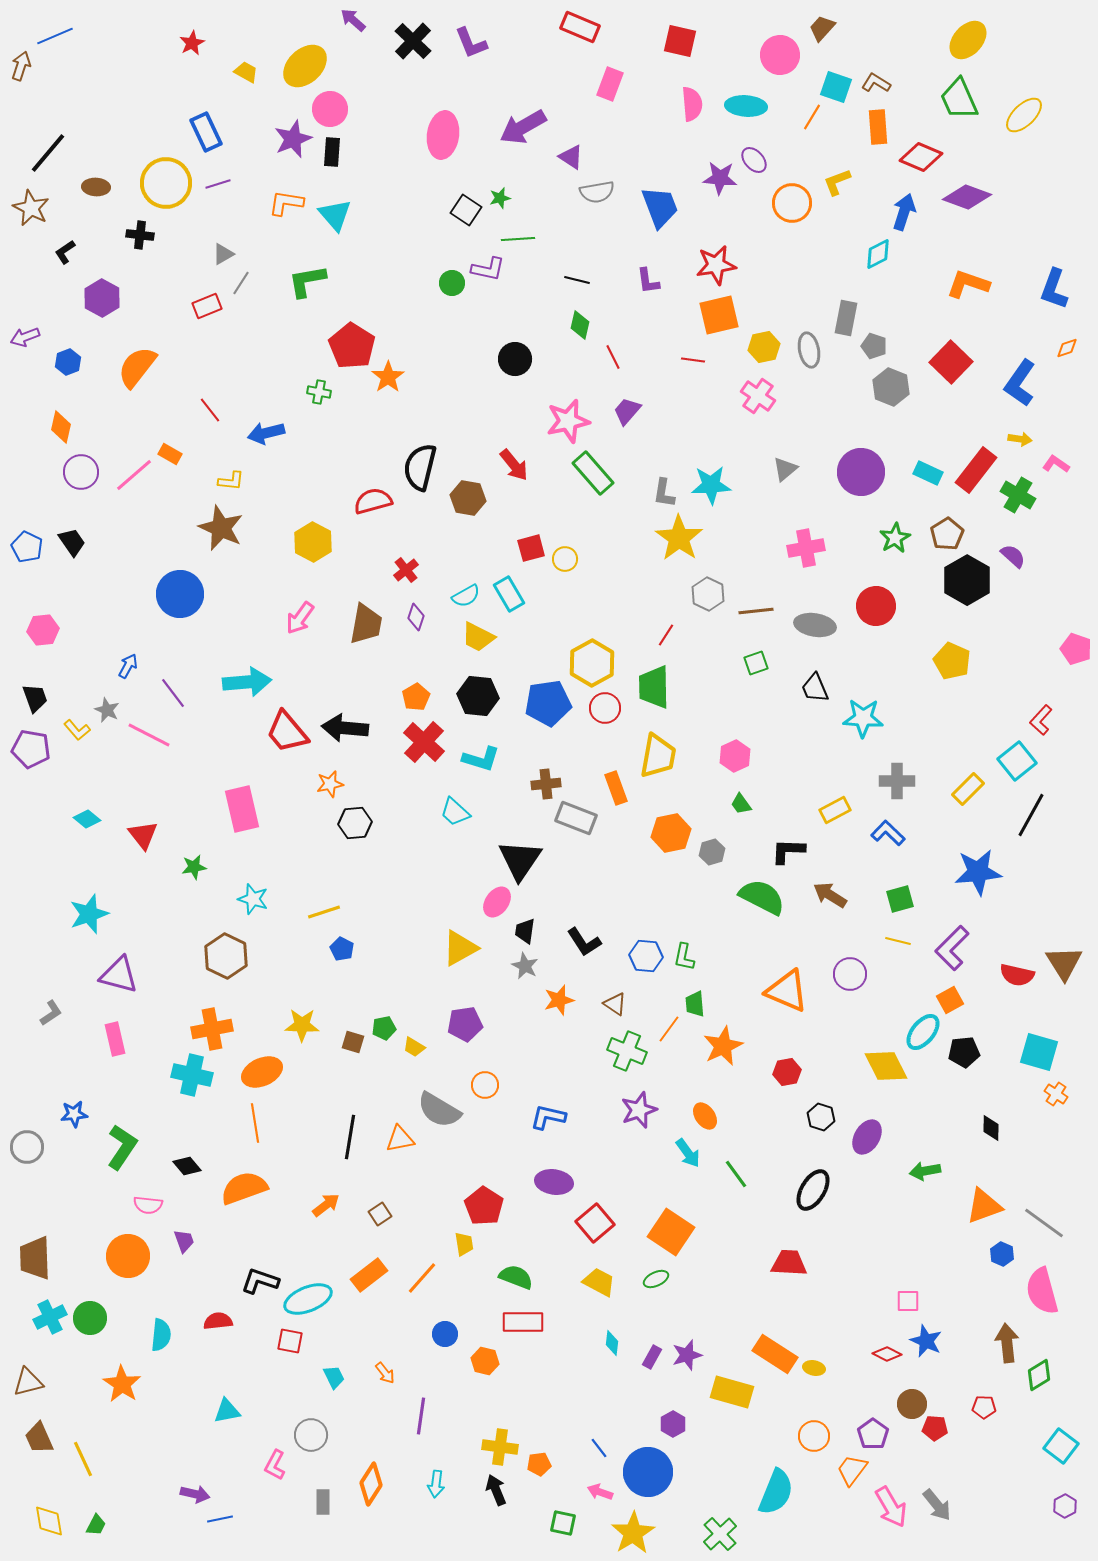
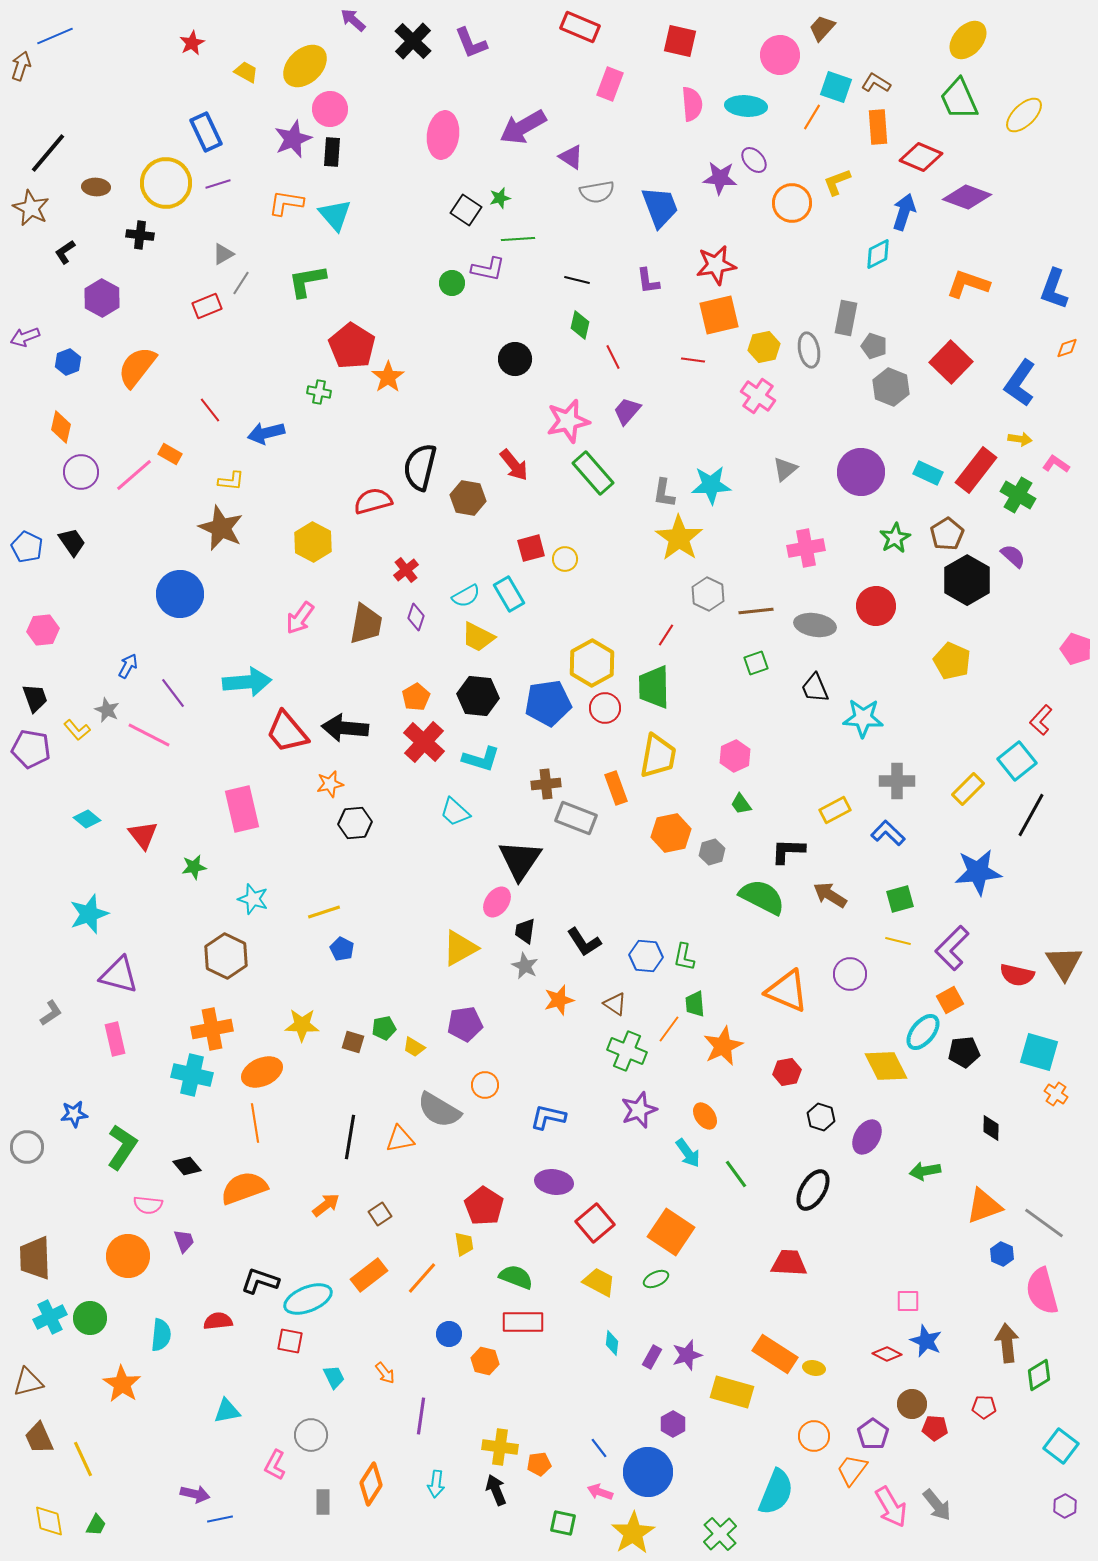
blue circle at (445, 1334): moved 4 px right
